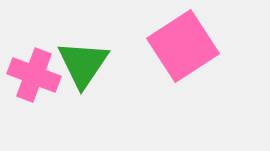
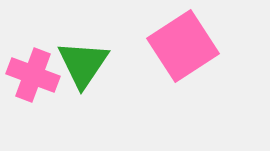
pink cross: moved 1 px left
